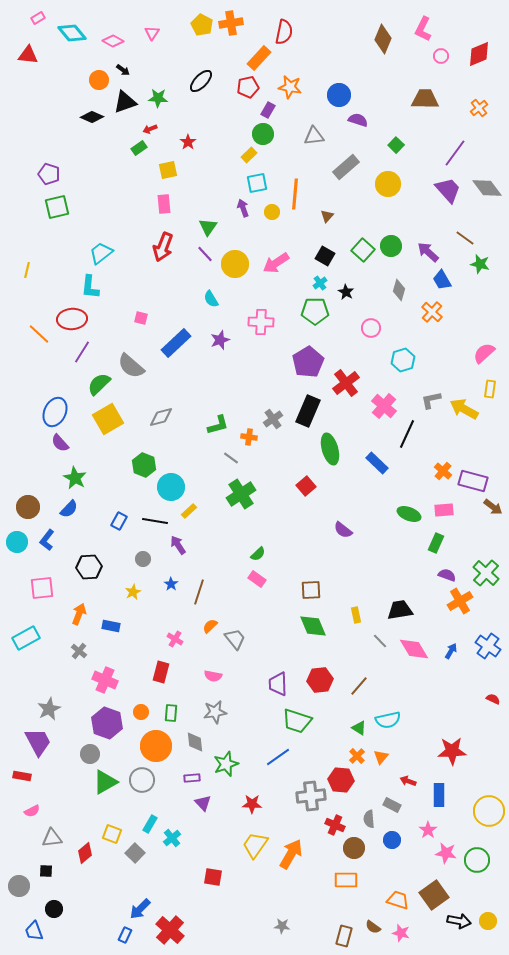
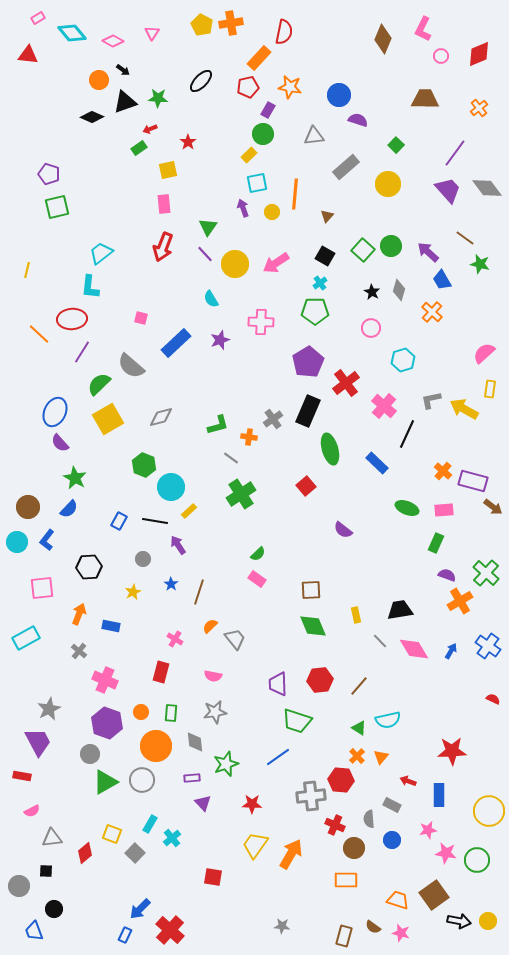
black star at (346, 292): moved 26 px right
green ellipse at (409, 514): moved 2 px left, 6 px up
pink star at (428, 830): rotated 24 degrees clockwise
